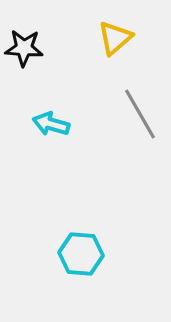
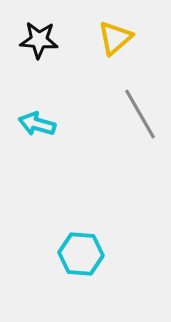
black star: moved 15 px right, 8 px up
cyan arrow: moved 14 px left
